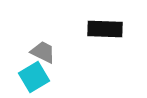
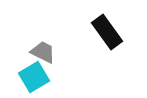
black rectangle: moved 2 px right, 3 px down; rotated 52 degrees clockwise
